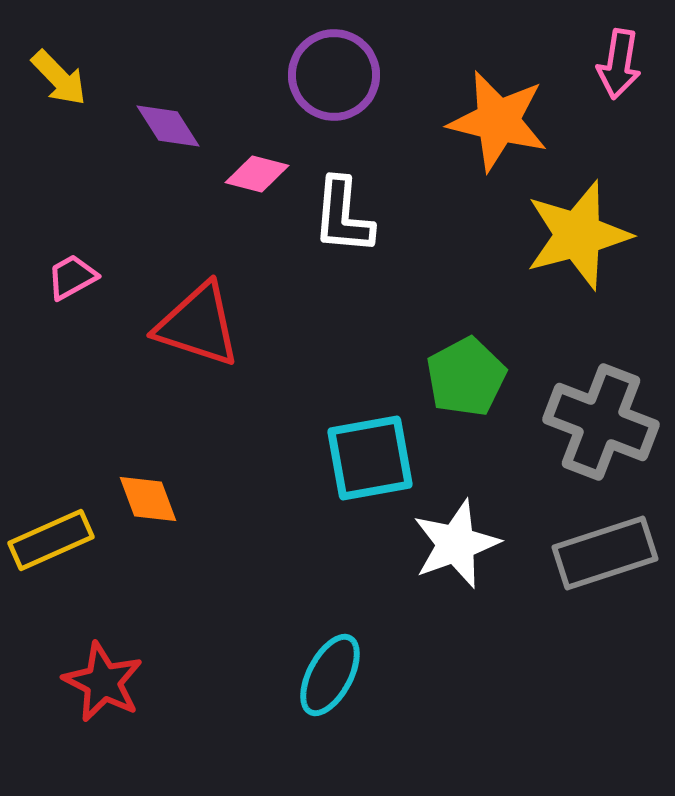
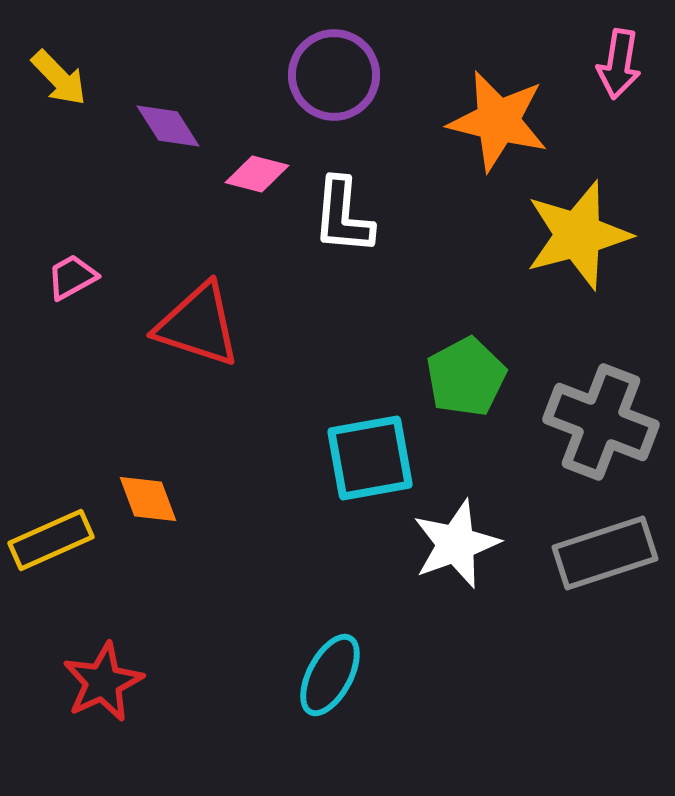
red star: rotated 20 degrees clockwise
